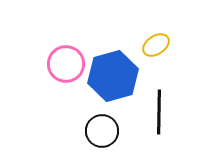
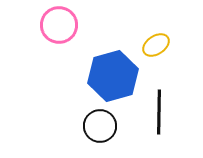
pink circle: moved 7 px left, 39 px up
black circle: moved 2 px left, 5 px up
